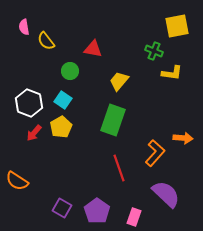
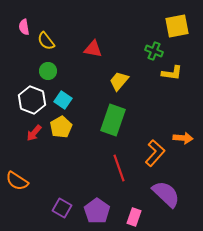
green circle: moved 22 px left
white hexagon: moved 3 px right, 3 px up
